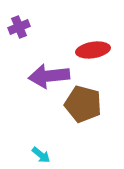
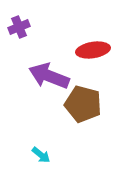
purple arrow: rotated 27 degrees clockwise
